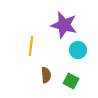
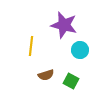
cyan circle: moved 2 px right
brown semicircle: rotated 77 degrees clockwise
